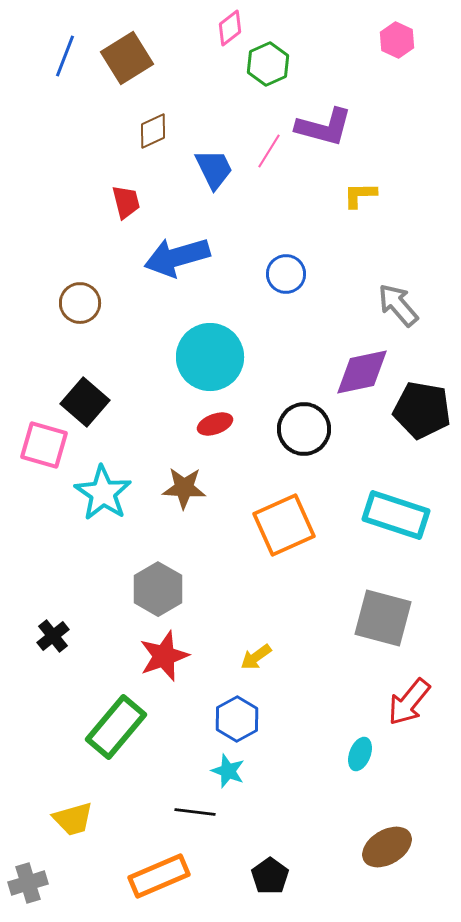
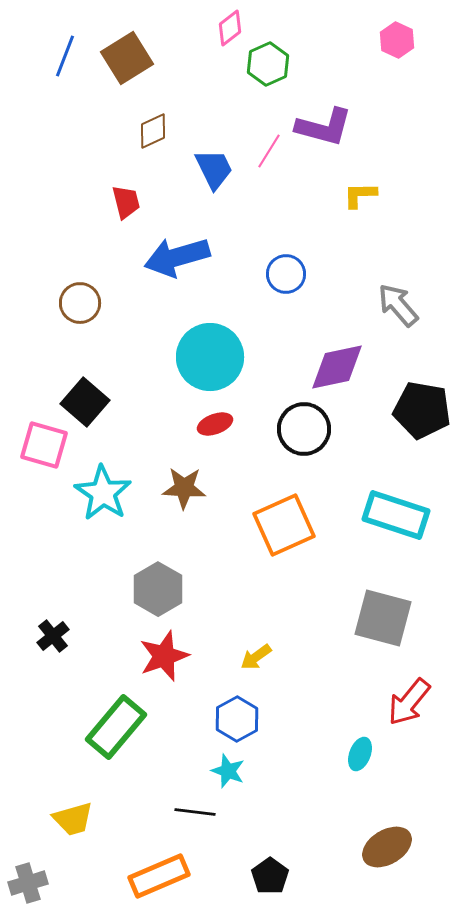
purple diamond at (362, 372): moved 25 px left, 5 px up
